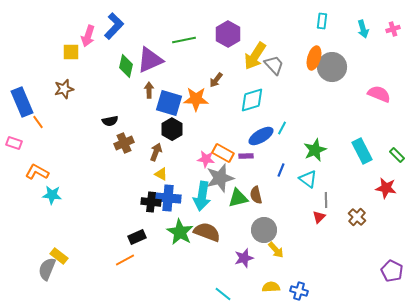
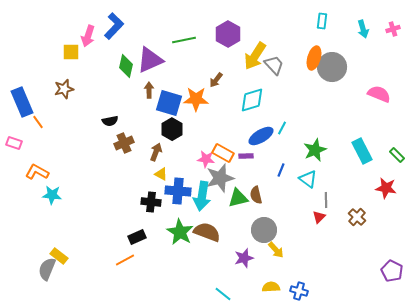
blue cross at (168, 198): moved 10 px right, 7 px up
